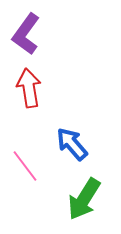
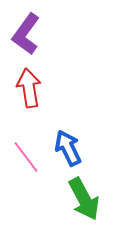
blue arrow: moved 4 px left, 4 px down; rotated 15 degrees clockwise
pink line: moved 1 px right, 9 px up
green arrow: rotated 60 degrees counterclockwise
